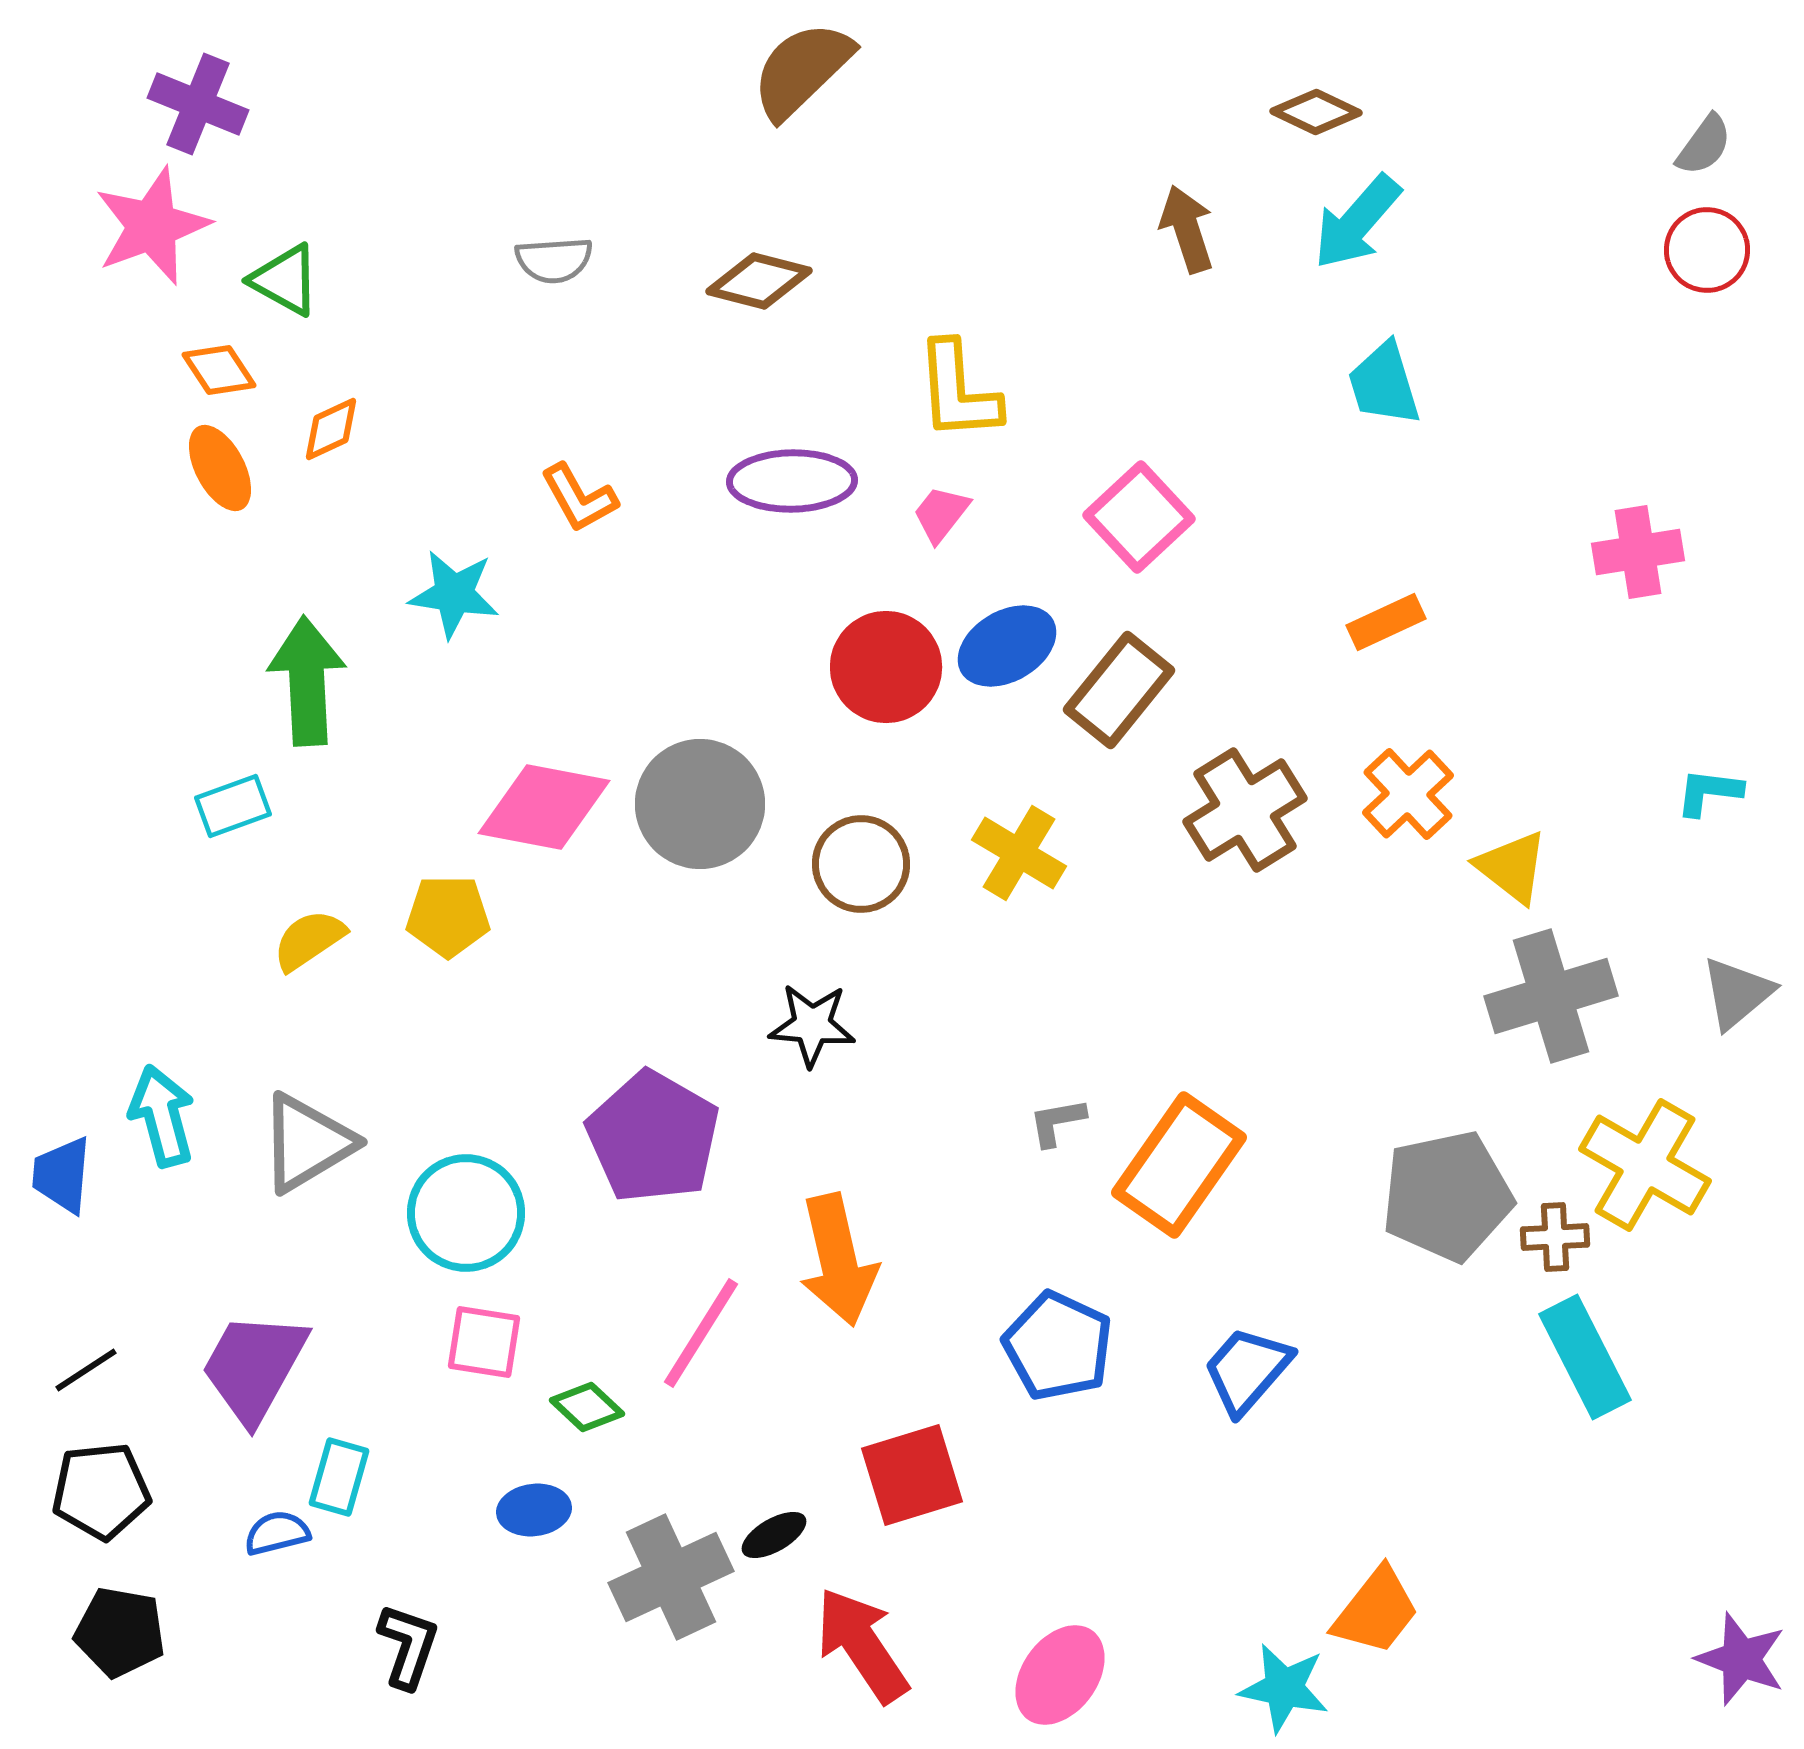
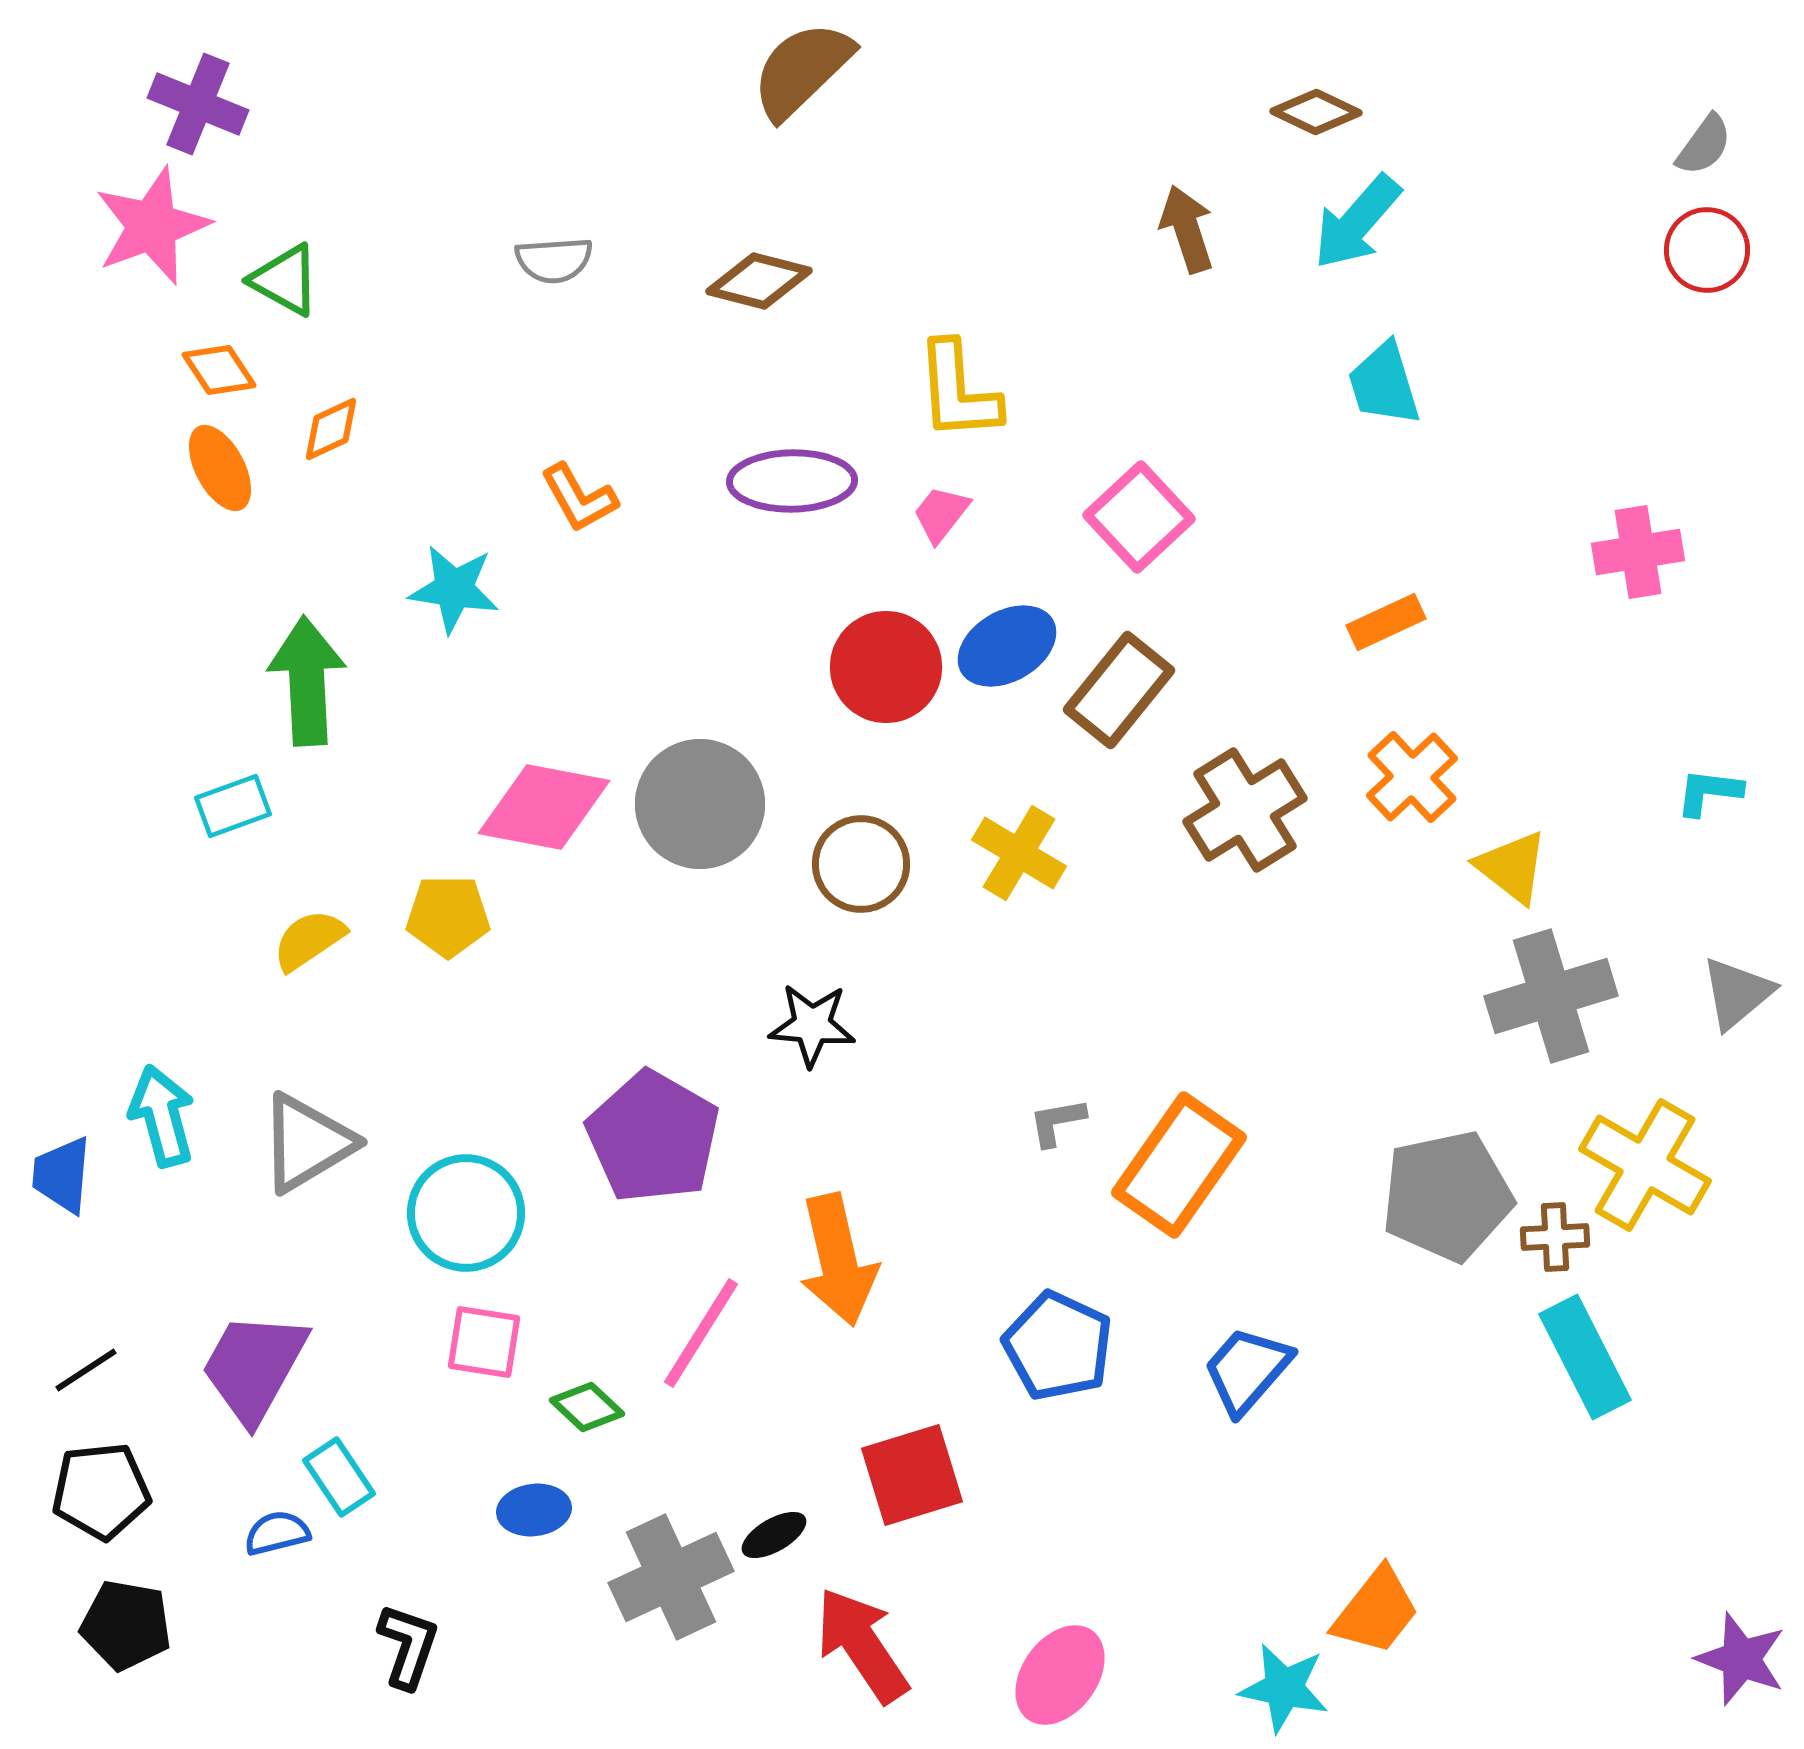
cyan star at (454, 594): moved 5 px up
orange cross at (1408, 794): moved 4 px right, 17 px up
cyan rectangle at (339, 1477): rotated 50 degrees counterclockwise
black pentagon at (120, 1632): moved 6 px right, 7 px up
